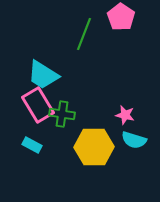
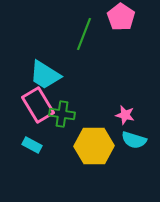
cyan trapezoid: moved 2 px right
yellow hexagon: moved 1 px up
